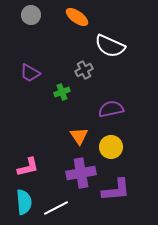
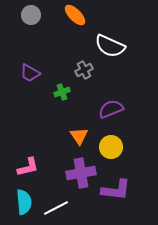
orange ellipse: moved 2 px left, 2 px up; rotated 10 degrees clockwise
purple semicircle: rotated 10 degrees counterclockwise
purple L-shape: rotated 12 degrees clockwise
